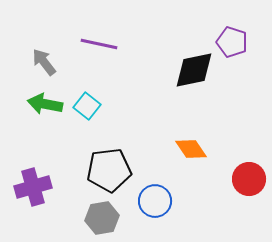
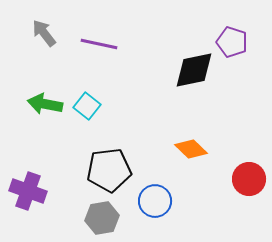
gray arrow: moved 29 px up
orange diamond: rotated 12 degrees counterclockwise
purple cross: moved 5 px left, 4 px down; rotated 36 degrees clockwise
